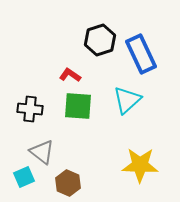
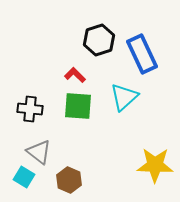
black hexagon: moved 1 px left
blue rectangle: moved 1 px right
red L-shape: moved 5 px right; rotated 10 degrees clockwise
cyan triangle: moved 3 px left, 3 px up
gray triangle: moved 3 px left
yellow star: moved 15 px right
cyan square: rotated 35 degrees counterclockwise
brown hexagon: moved 1 px right, 3 px up
